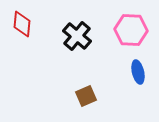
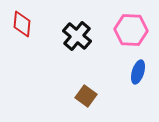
blue ellipse: rotated 30 degrees clockwise
brown square: rotated 30 degrees counterclockwise
